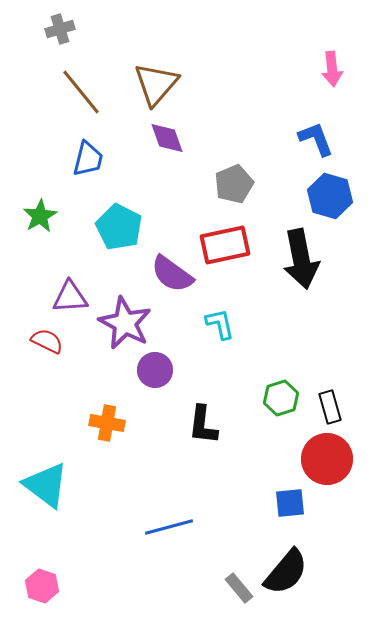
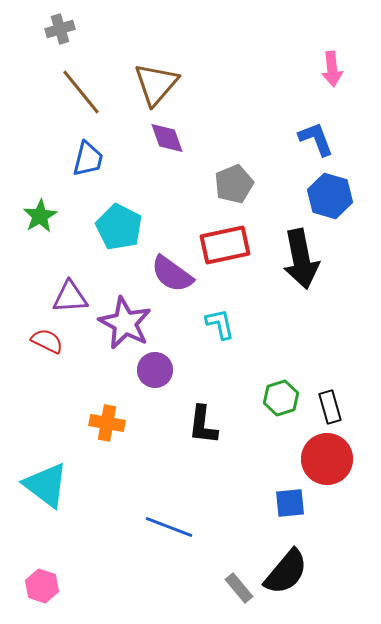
blue line: rotated 36 degrees clockwise
